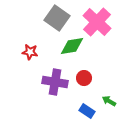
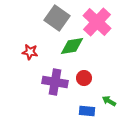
blue rectangle: rotated 28 degrees counterclockwise
